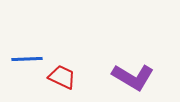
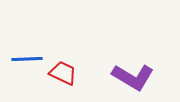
red trapezoid: moved 1 px right, 4 px up
